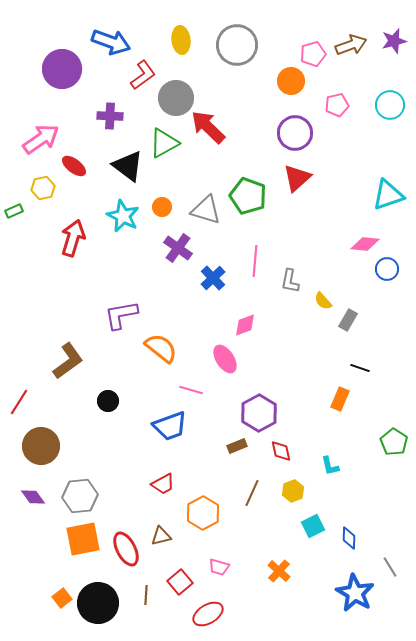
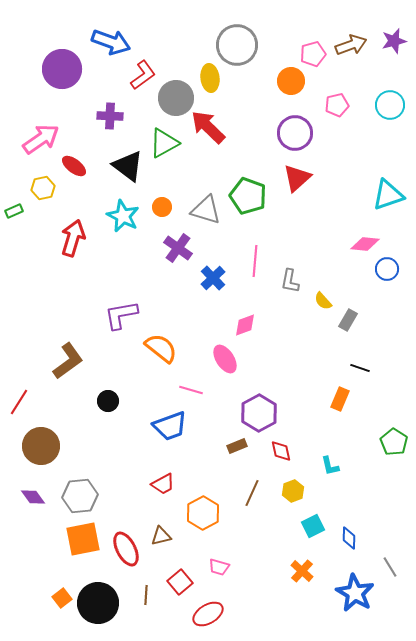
yellow ellipse at (181, 40): moved 29 px right, 38 px down
orange cross at (279, 571): moved 23 px right
